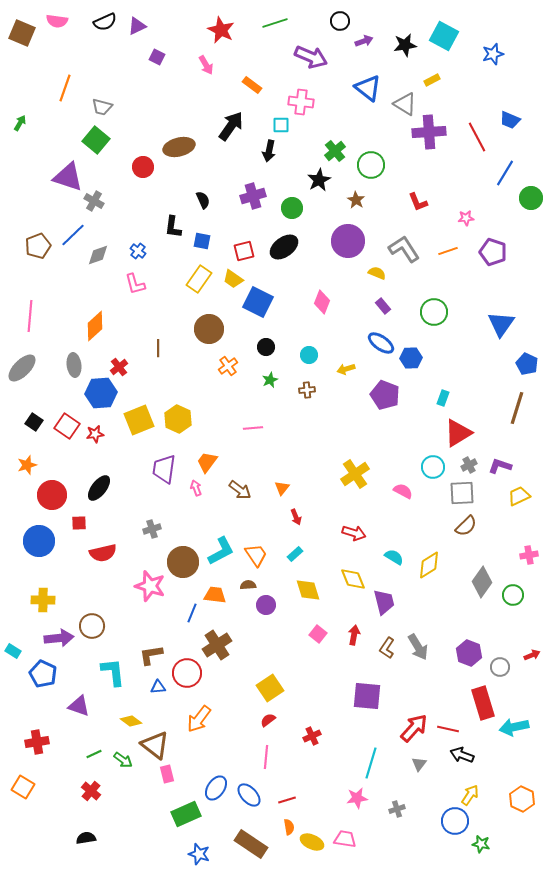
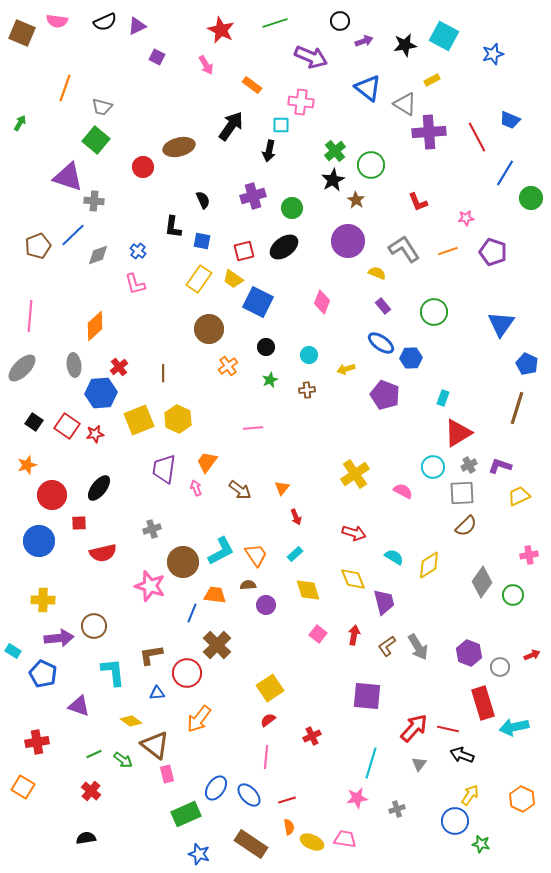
black star at (319, 180): moved 14 px right
gray cross at (94, 201): rotated 24 degrees counterclockwise
brown line at (158, 348): moved 5 px right, 25 px down
brown circle at (92, 626): moved 2 px right
brown cross at (217, 645): rotated 12 degrees counterclockwise
brown L-shape at (387, 648): moved 2 px up; rotated 20 degrees clockwise
blue triangle at (158, 687): moved 1 px left, 6 px down
